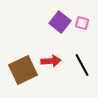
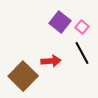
pink square: moved 4 px down; rotated 24 degrees clockwise
black line: moved 12 px up
brown square: moved 6 px down; rotated 20 degrees counterclockwise
